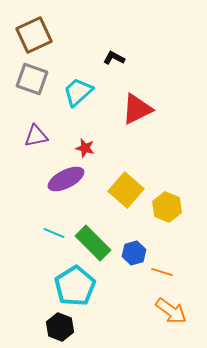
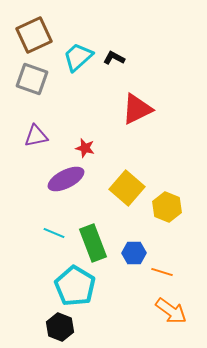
cyan trapezoid: moved 35 px up
yellow square: moved 1 px right, 2 px up
green rectangle: rotated 24 degrees clockwise
blue hexagon: rotated 15 degrees clockwise
cyan pentagon: rotated 9 degrees counterclockwise
